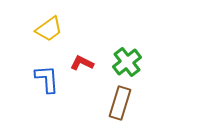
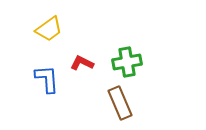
green cross: rotated 28 degrees clockwise
brown rectangle: rotated 40 degrees counterclockwise
